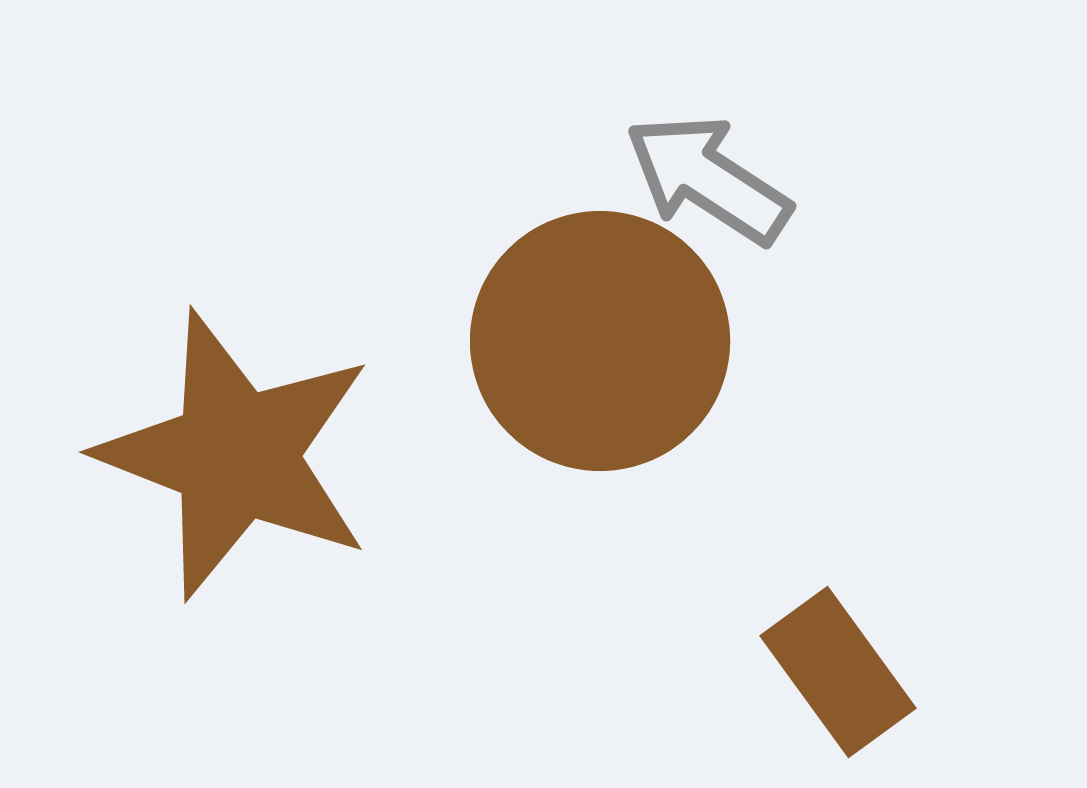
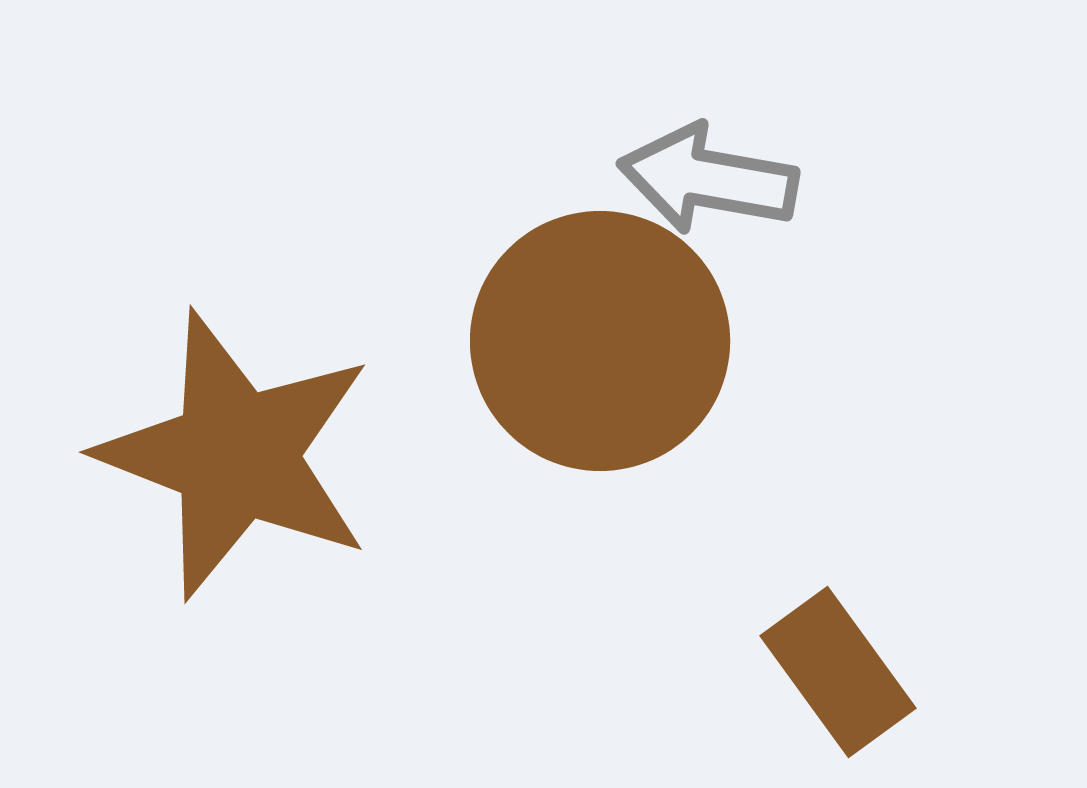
gray arrow: rotated 23 degrees counterclockwise
